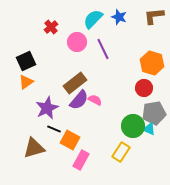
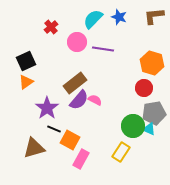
purple line: rotated 55 degrees counterclockwise
purple star: rotated 10 degrees counterclockwise
pink rectangle: moved 1 px up
